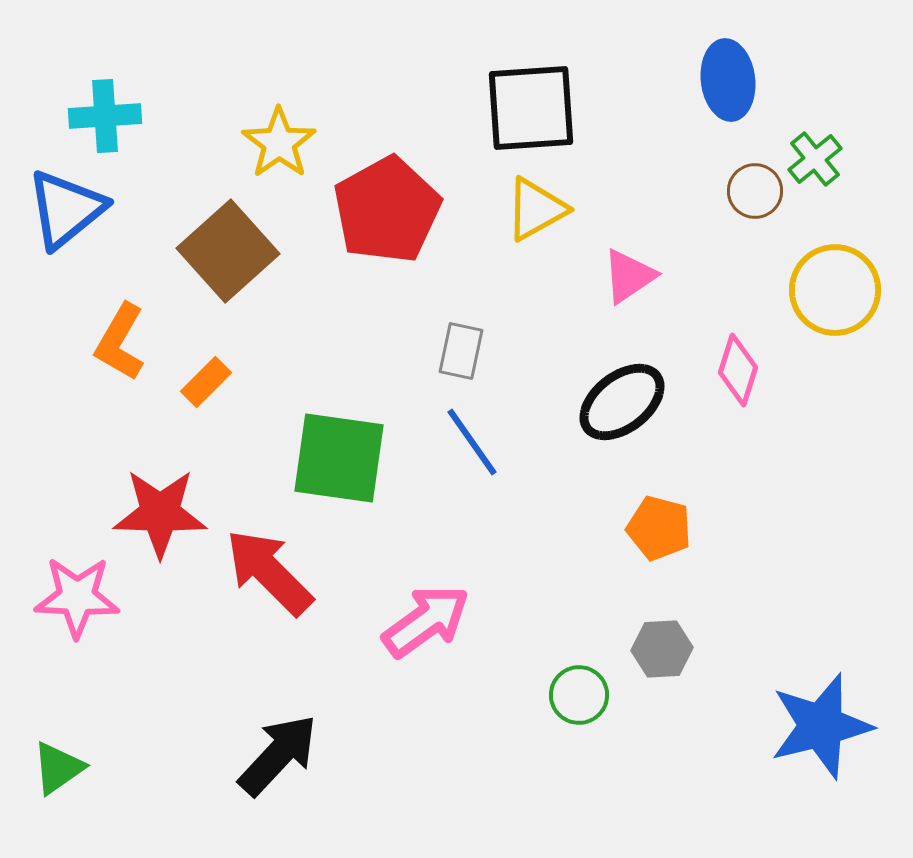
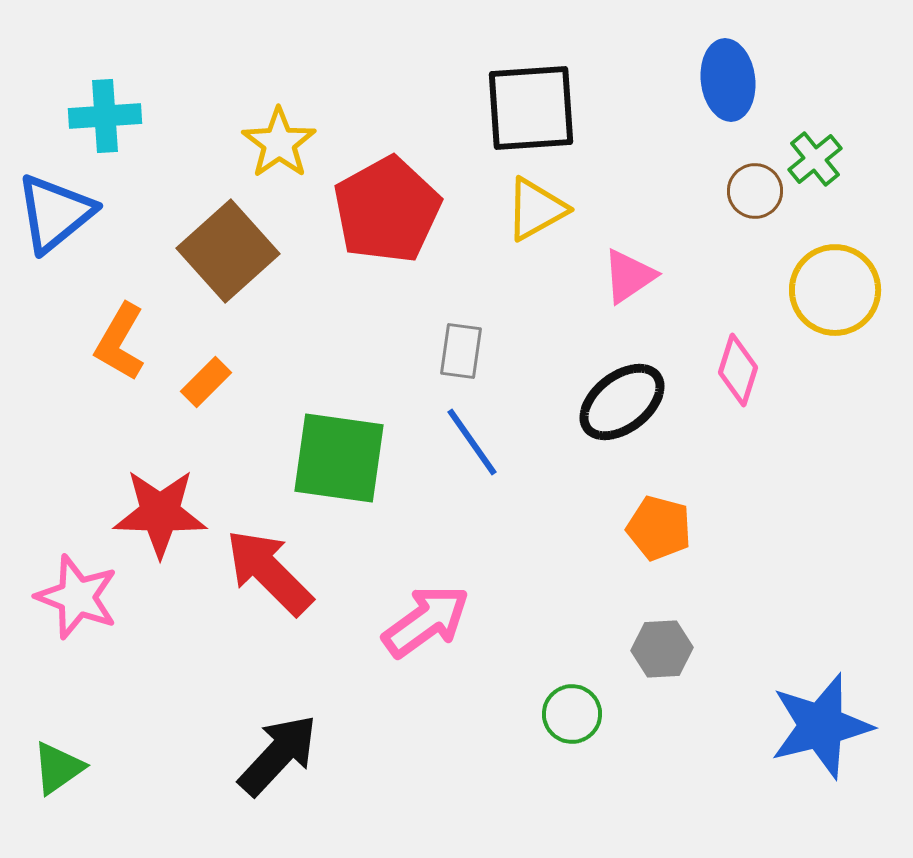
blue triangle: moved 11 px left, 4 px down
gray rectangle: rotated 4 degrees counterclockwise
pink star: rotated 18 degrees clockwise
green circle: moved 7 px left, 19 px down
